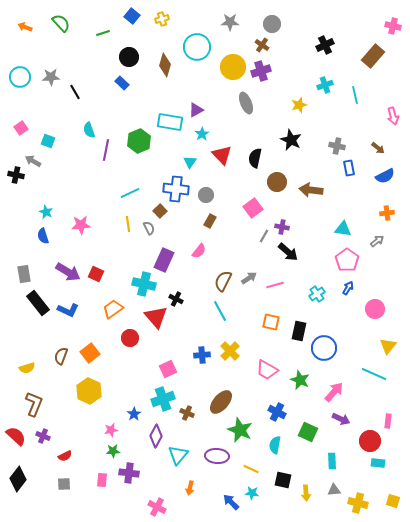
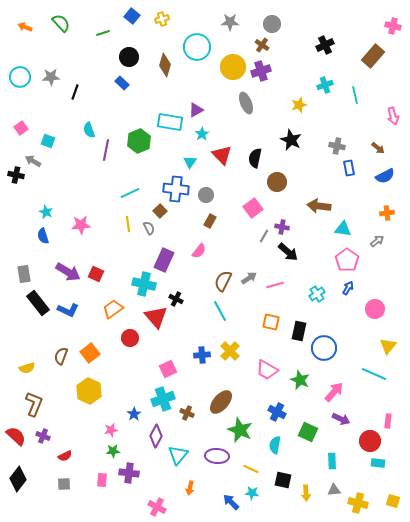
black line at (75, 92): rotated 49 degrees clockwise
brown arrow at (311, 190): moved 8 px right, 16 px down
